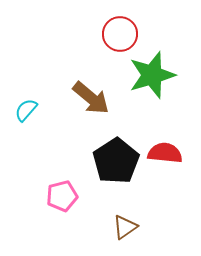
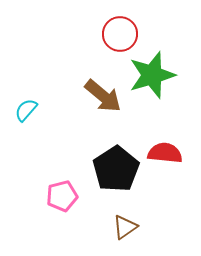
brown arrow: moved 12 px right, 2 px up
black pentagon: moved 8 px down
